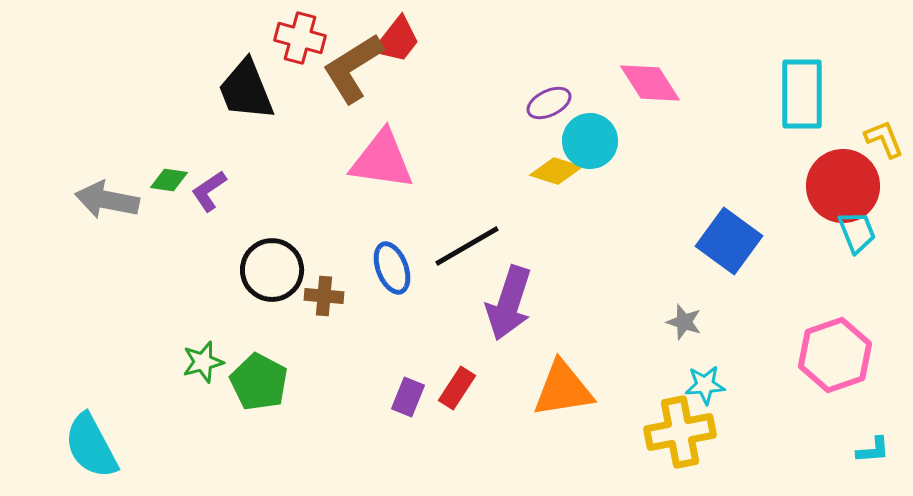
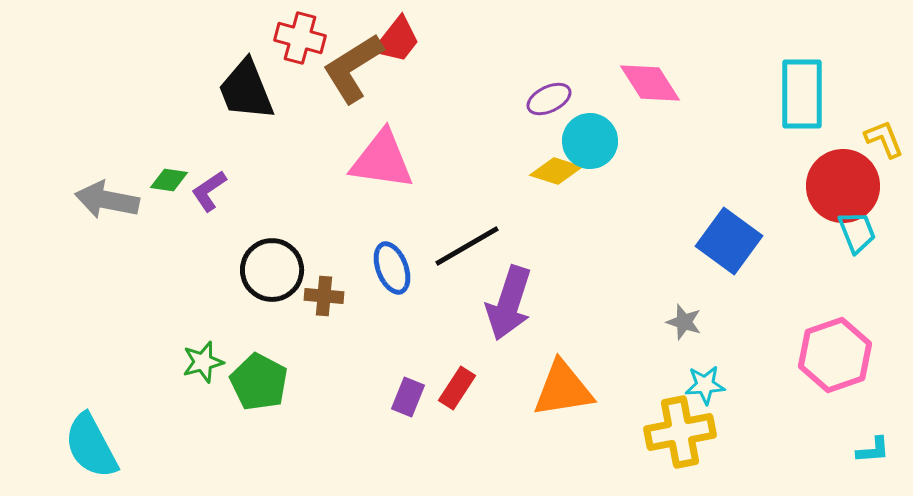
purple ellipse: moved 4 px up
